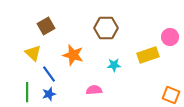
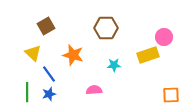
pink circle: moved 6 px left
orange square: rotated 24 degrees counterclockwise
